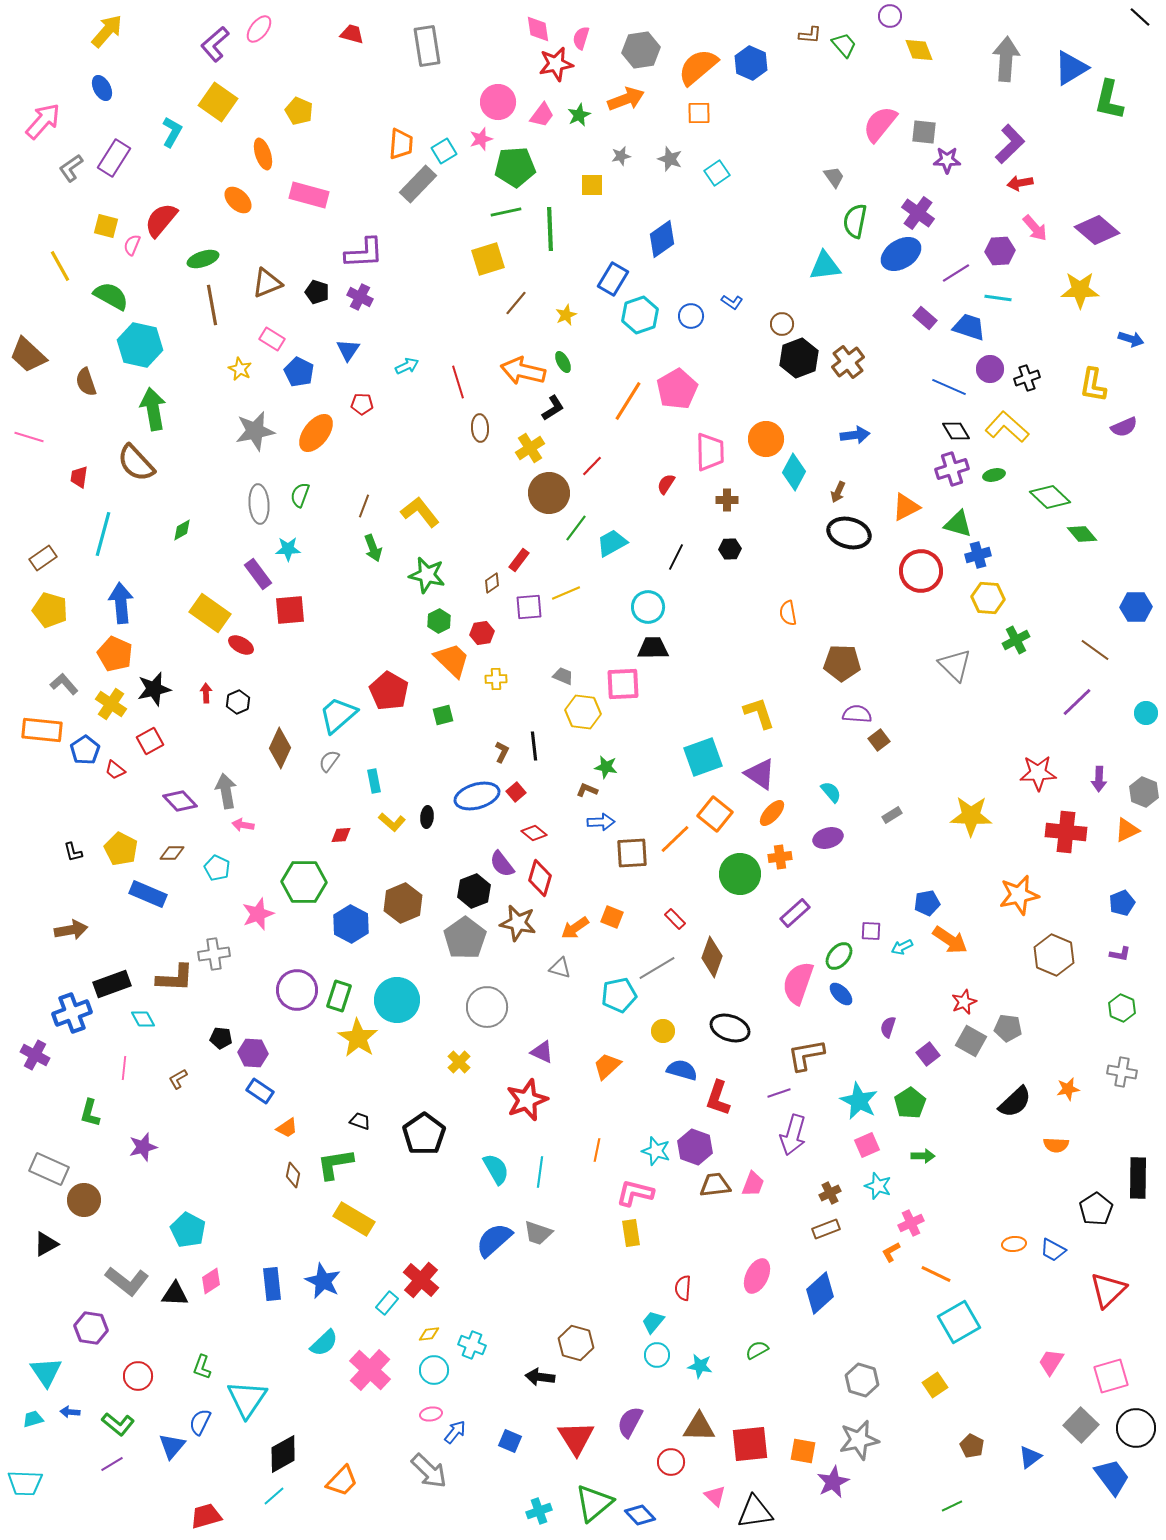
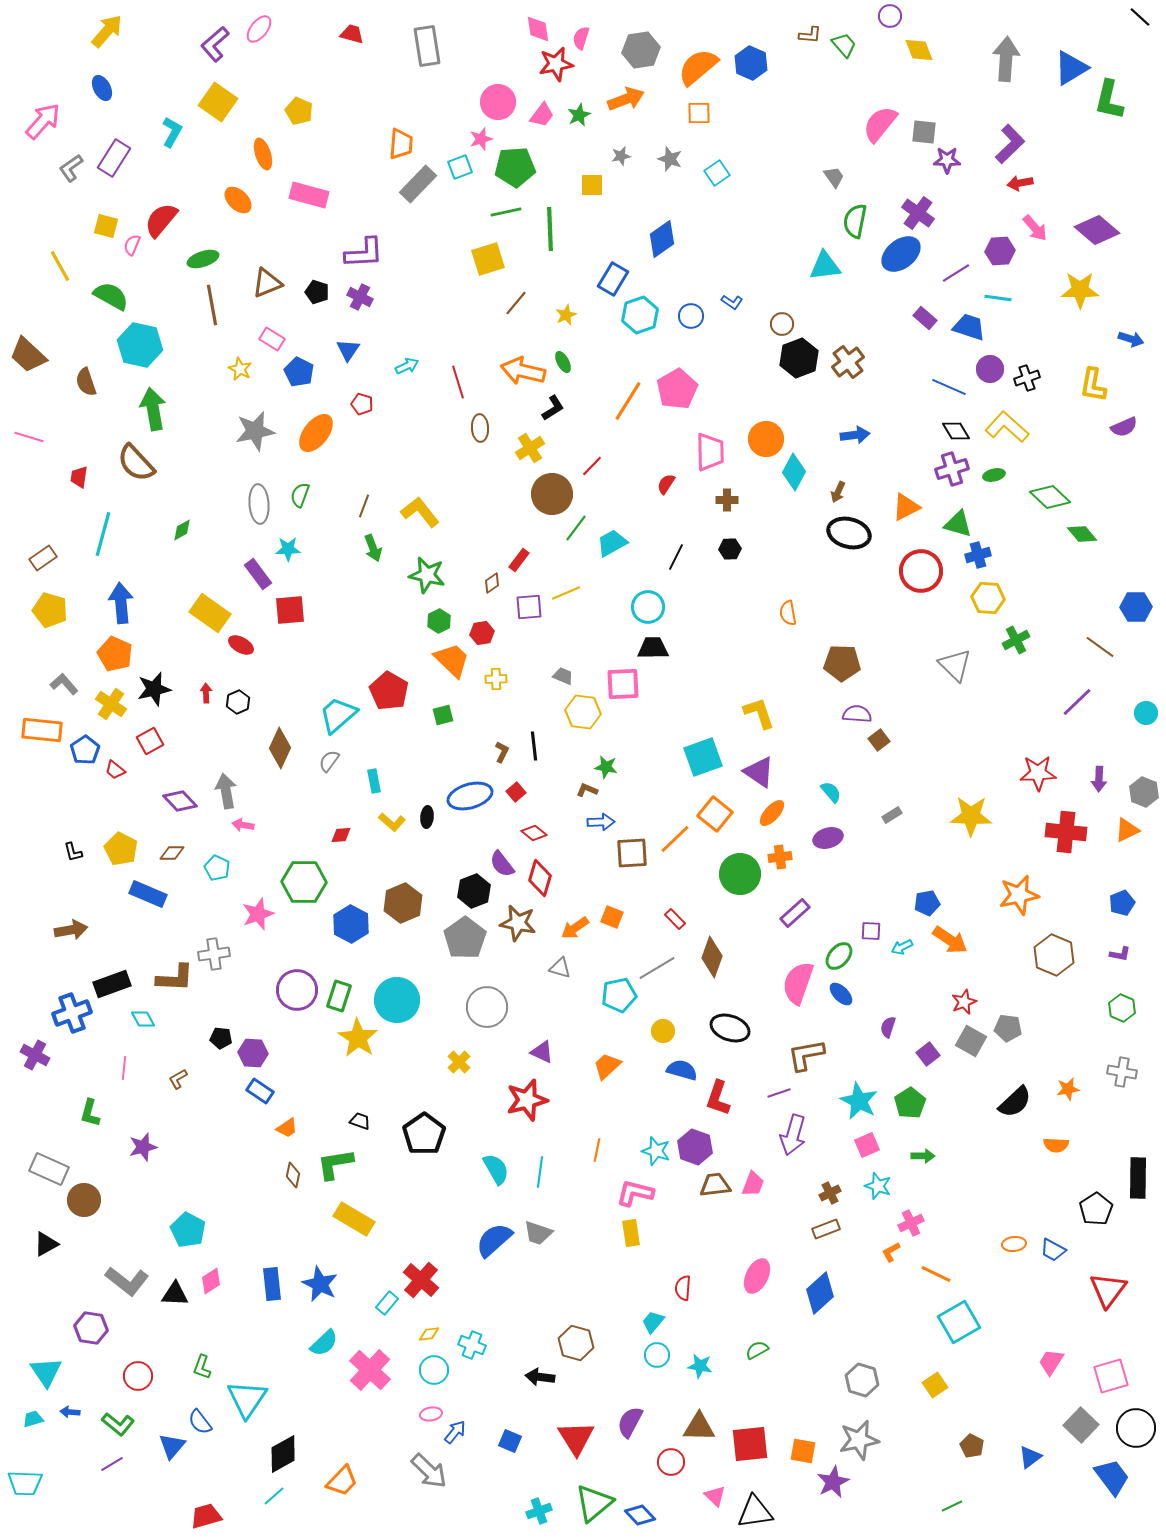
cyan square at (444, 151): moved 16 px right, 16 px down; rotated 10 degrees clockwise
blue ellipse at (901, 254): rotated 6 degrees counterclockwise
red pentagon at (362, 404): rotated 15 degrees clockwise
brown circle at (549, 493): moved 3 px right, 1 px down
brown line at (1095, 650): moved 5 px right, 3 px up
purple triangle at (760, 774): moved 1 px left, 2 px up
blue ellipse at (477, 796): moved 7 px left
red star at (527, 1100): rotated 6 degrees clockwise
blue star at (323, 1281): moved 3 px left, 3 px down
red triangle at (1108, 1290): rotated 9 degrees counterclockwise
blue semicircle at (200, 1422): rotated 64 degrees counterclockwise
